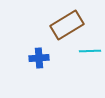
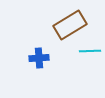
brown rectangle: moved 3 px right
